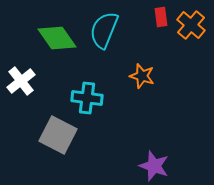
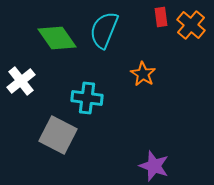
orange star: moved 1 px right, 2 px up; rotated 15 degrees clockwise
